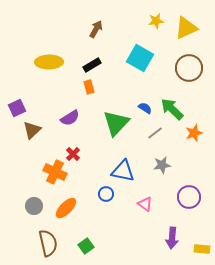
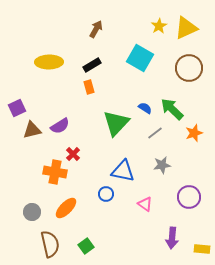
yellow star: moved 3 px right, 5 px down; rotated 21 degrees counterclockwise
purple semicircle: moved 10 px left, 8 px down
brown triangle: rotated 30 degrees clockwise
orange cross: rotated 15 degrees counterclockwise
gray circle: moved 2 px left, 6 px down
brown semicircle: moved 2 px right, 1 px down
